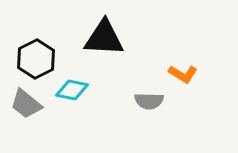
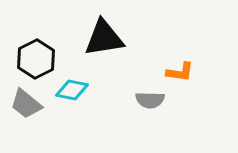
black triangle: rotated 12 degrees counterclockwise
orange L-shape: moved 3 px left, 2 px up; rotated 24 degrees counterclockwise
gray semicircle: moved 1 px right, 1 px up
